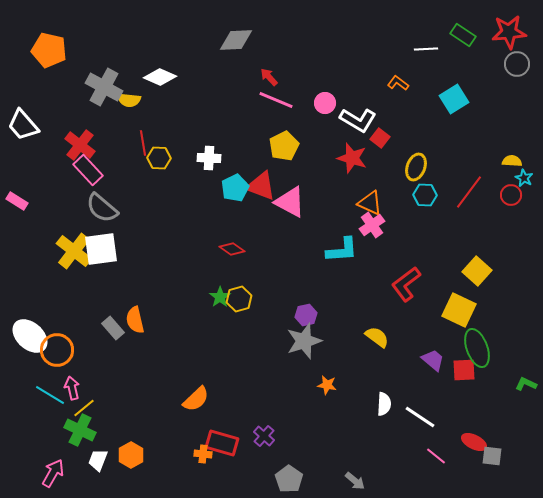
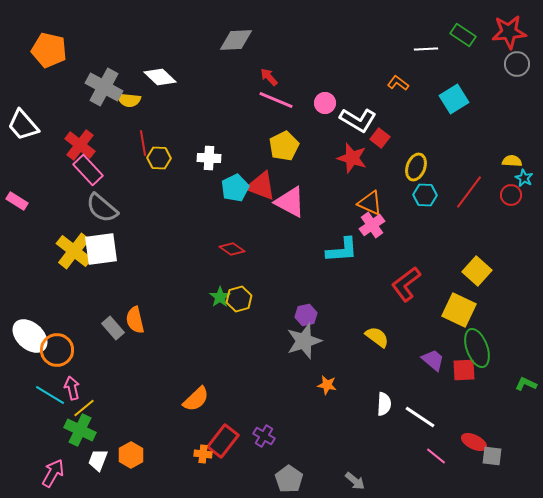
white diamond at (160, 77): rotated 20 degrees clockwise
purple cross at (264, 436): rotated 10 degrees counterclockwise
red rectangle at (222, 443): moved 1 px right, 2 px up; rotated 68 degrees counterclockwise
